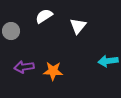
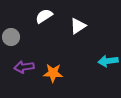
white triangle: rotated 18 degrees clockwise
gray circle: moved 6 px down
orange star: moved 2 px down
